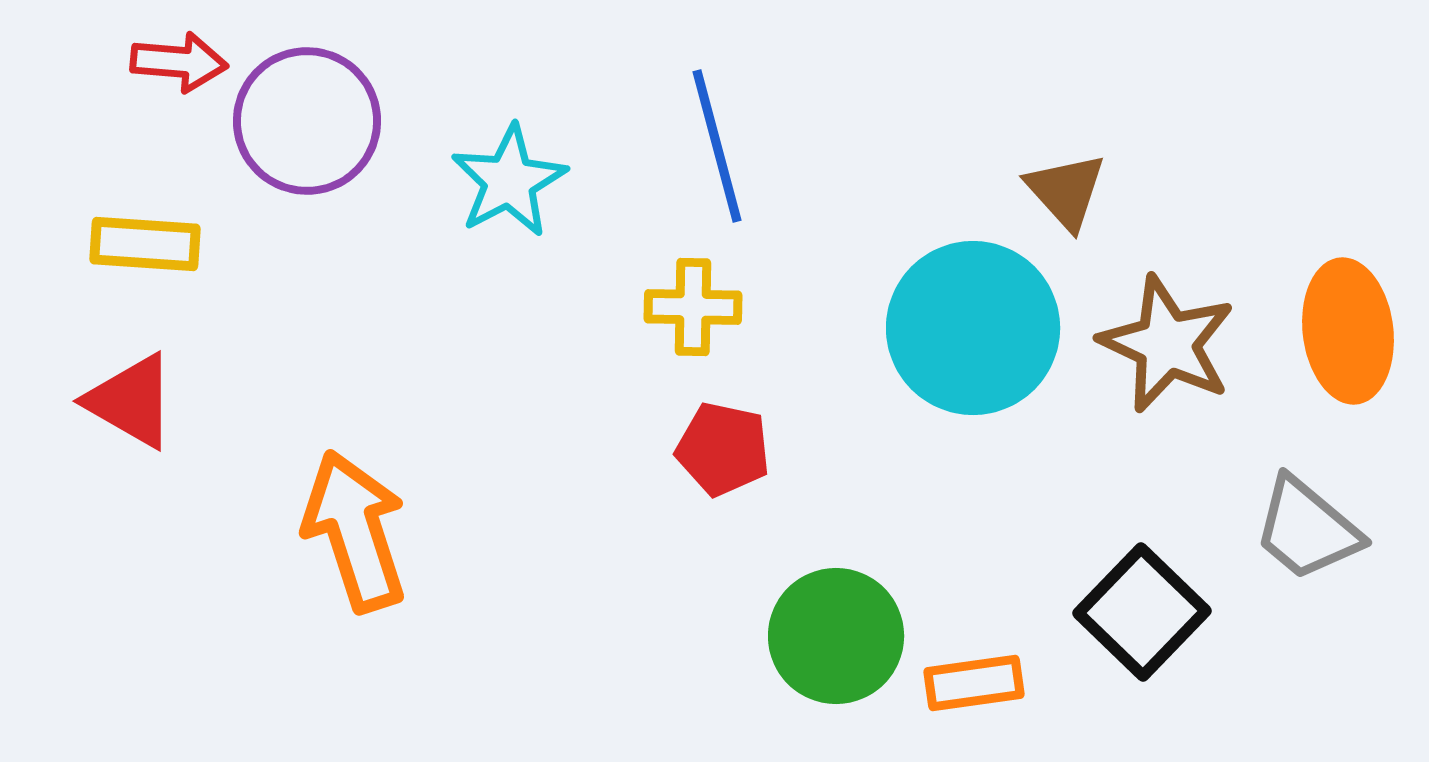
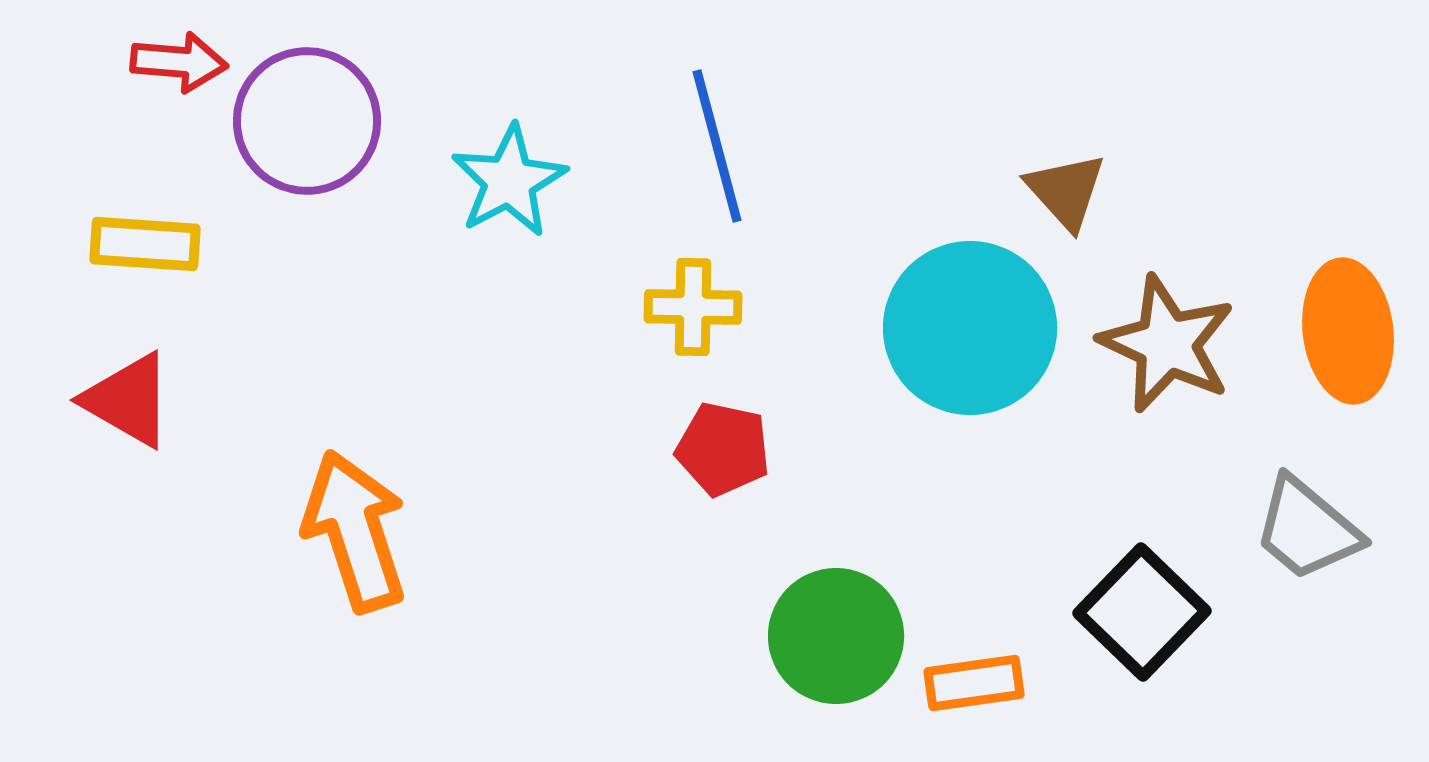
cyan circle: moved 3 px left
red triangle: moved 3 px left, 1 px up
